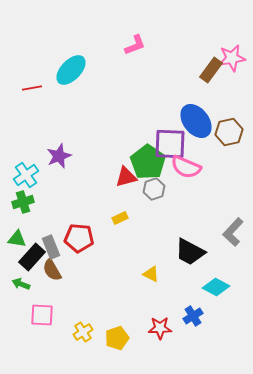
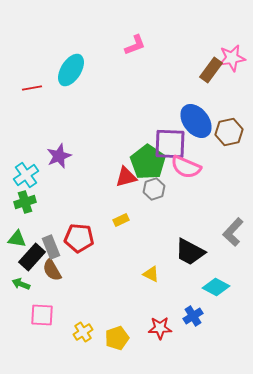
cyan ellipse: rotated 12 degrees counterclockwise
green cross: moved 2 px right
yellow rectangle: moved 1 px right, 2 px down
